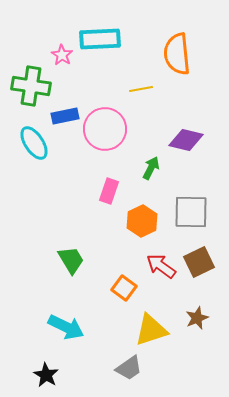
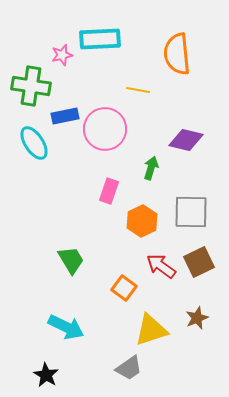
pink star: rotated 25 degrees clockwise
yellow line: moved 3 px left, 1 px down; rotated 20 degrees clockwise
green arrow: rotated 10 degrees counterclockwise
